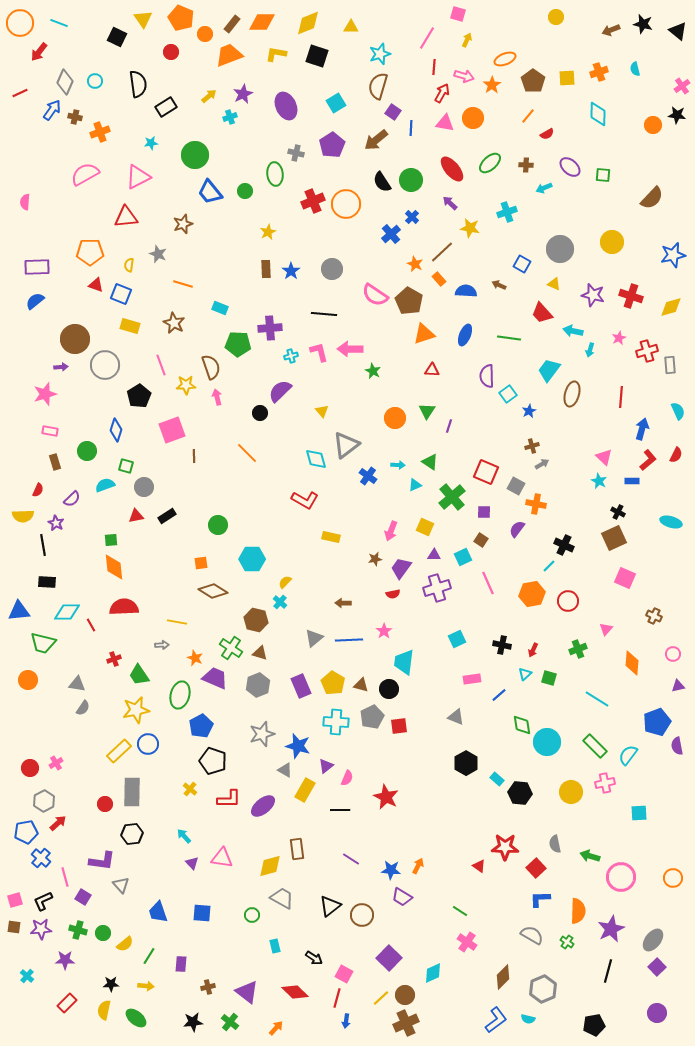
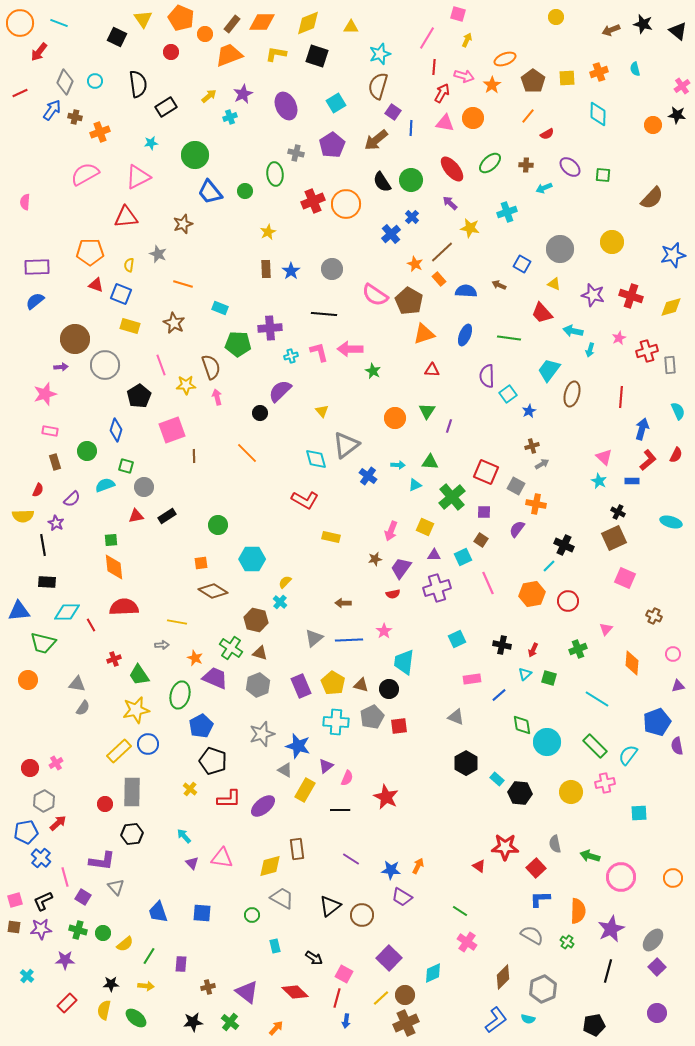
green triangle at (430, 462): rotated 30 degrees counterclockwise
gray triangle at (121, 885): moved 5 px left, 2 px down
